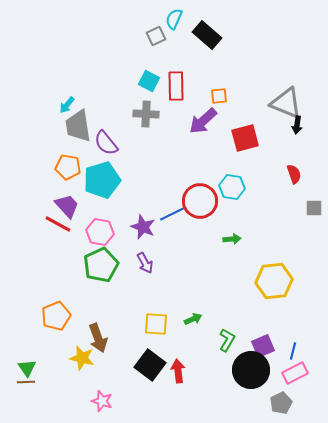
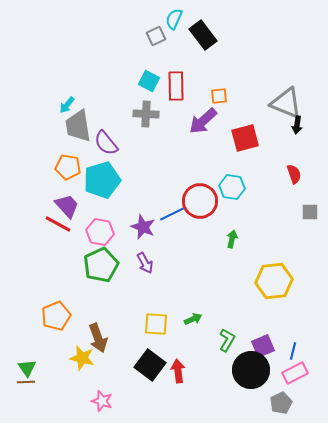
black rectangle at (207, 35): moved 4 px left; rotated 12 degrees clockwise
gray square at (314, 208): moved 4 px left, 4 px down
green arrow at (232, 239): rotated 72 degrees counterclockwise
